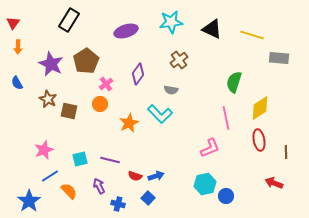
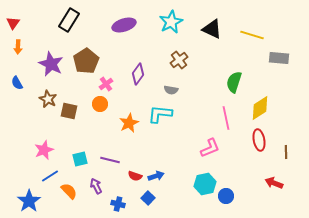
cyan star: rotated 20 degrees counterclockwise
purple ellipse: moved 2 px left, 6 px up
cyan L-shape: rotated 140 degrees clockwise
purple arrow: moved 3 px left
